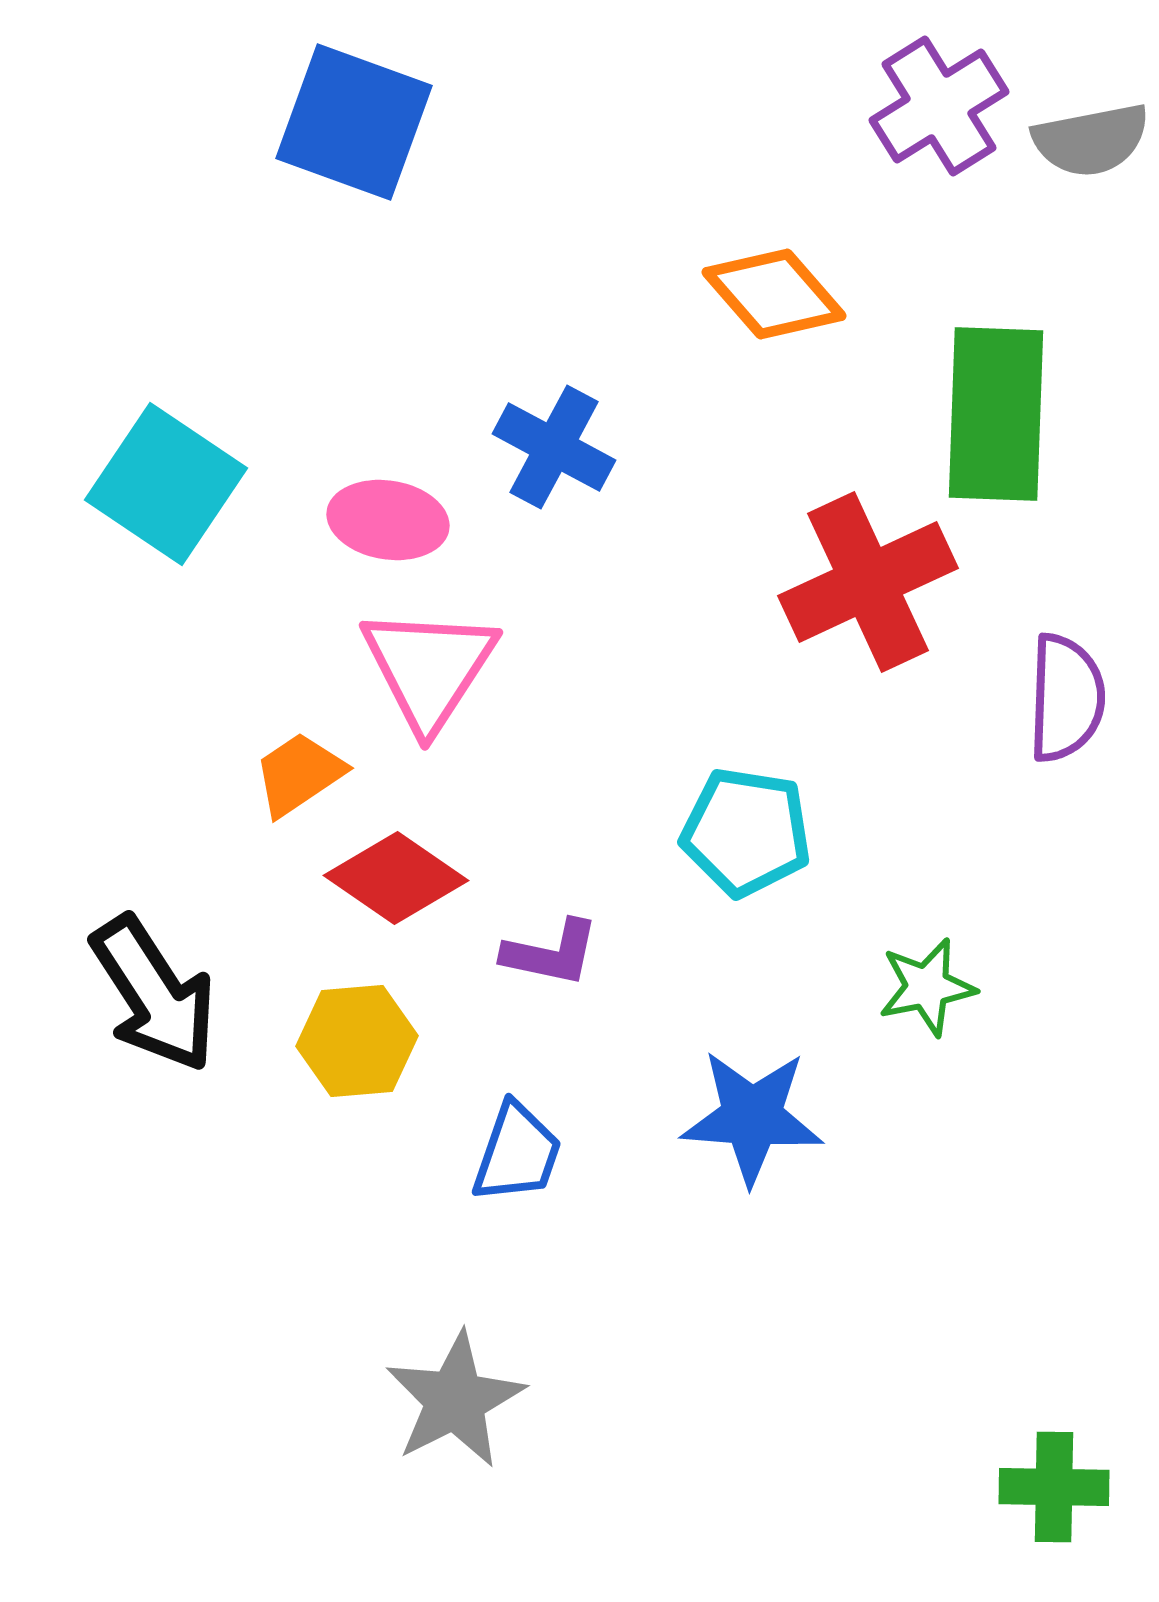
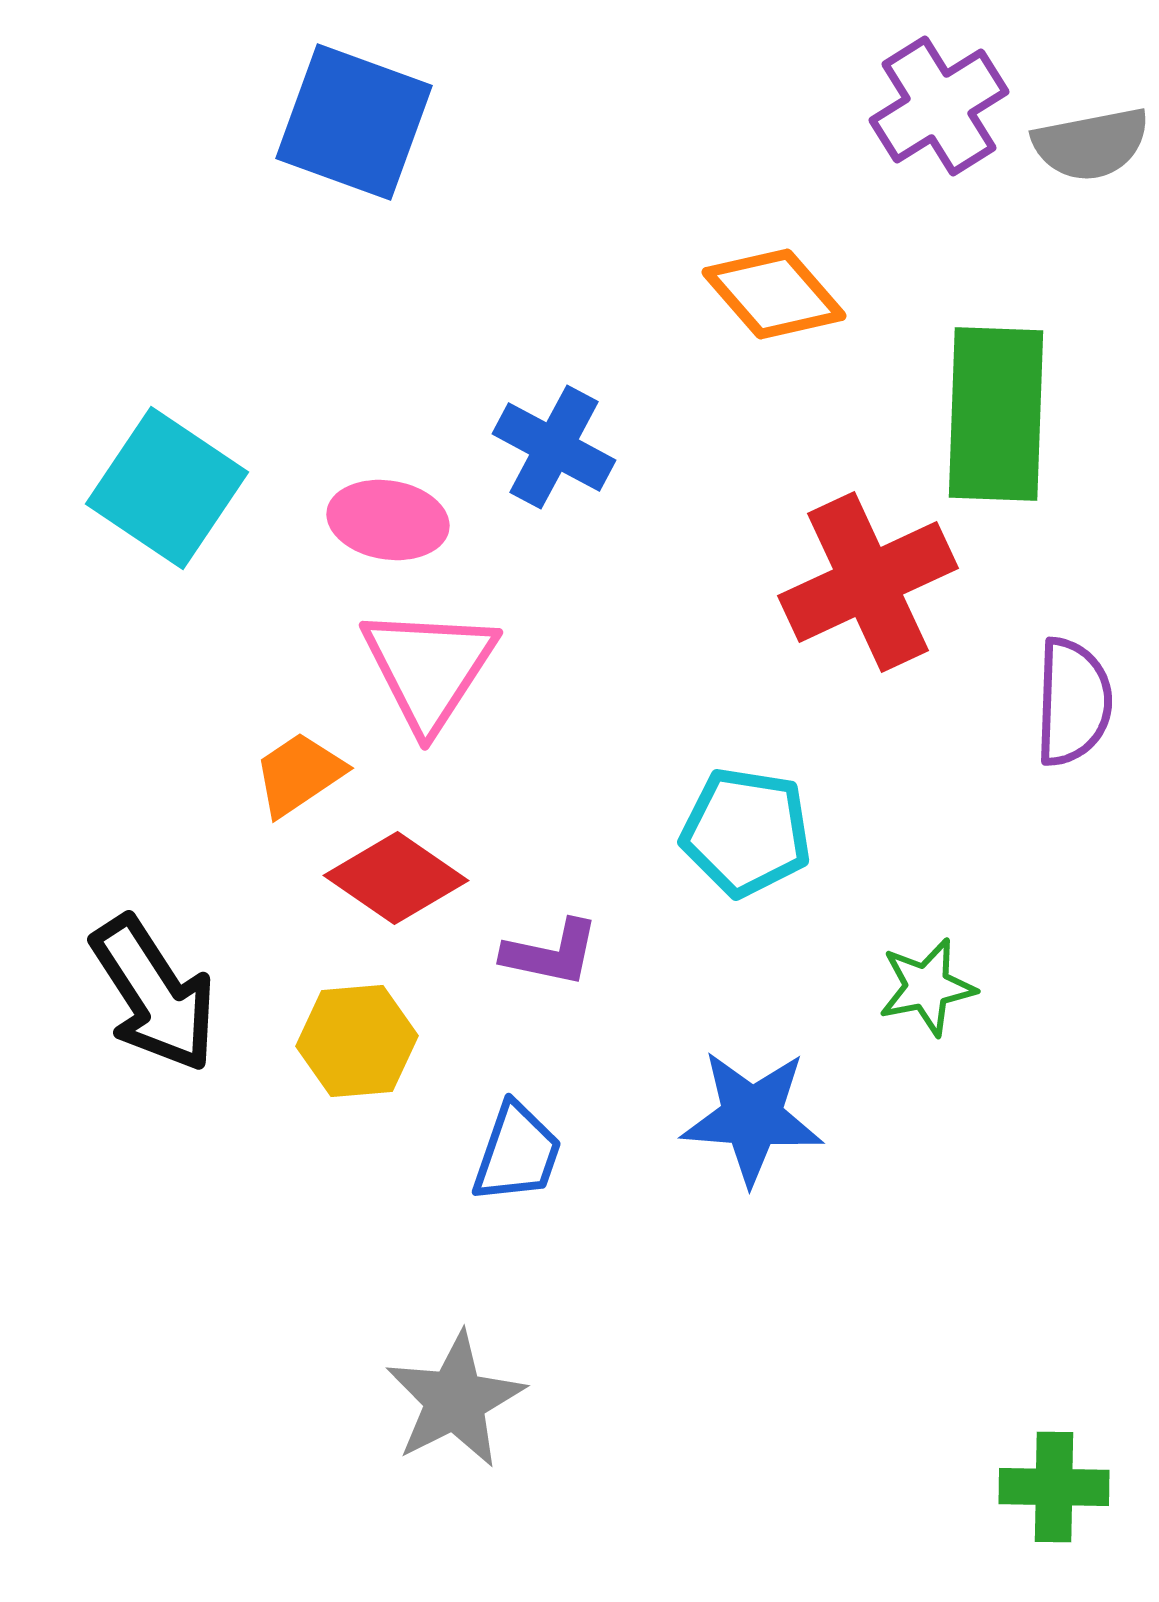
gray semicircle: moved 4 px down
cyan square: moved 1 px right, 4 px down
purple semicircle: moved 7 px right, 4 px down
